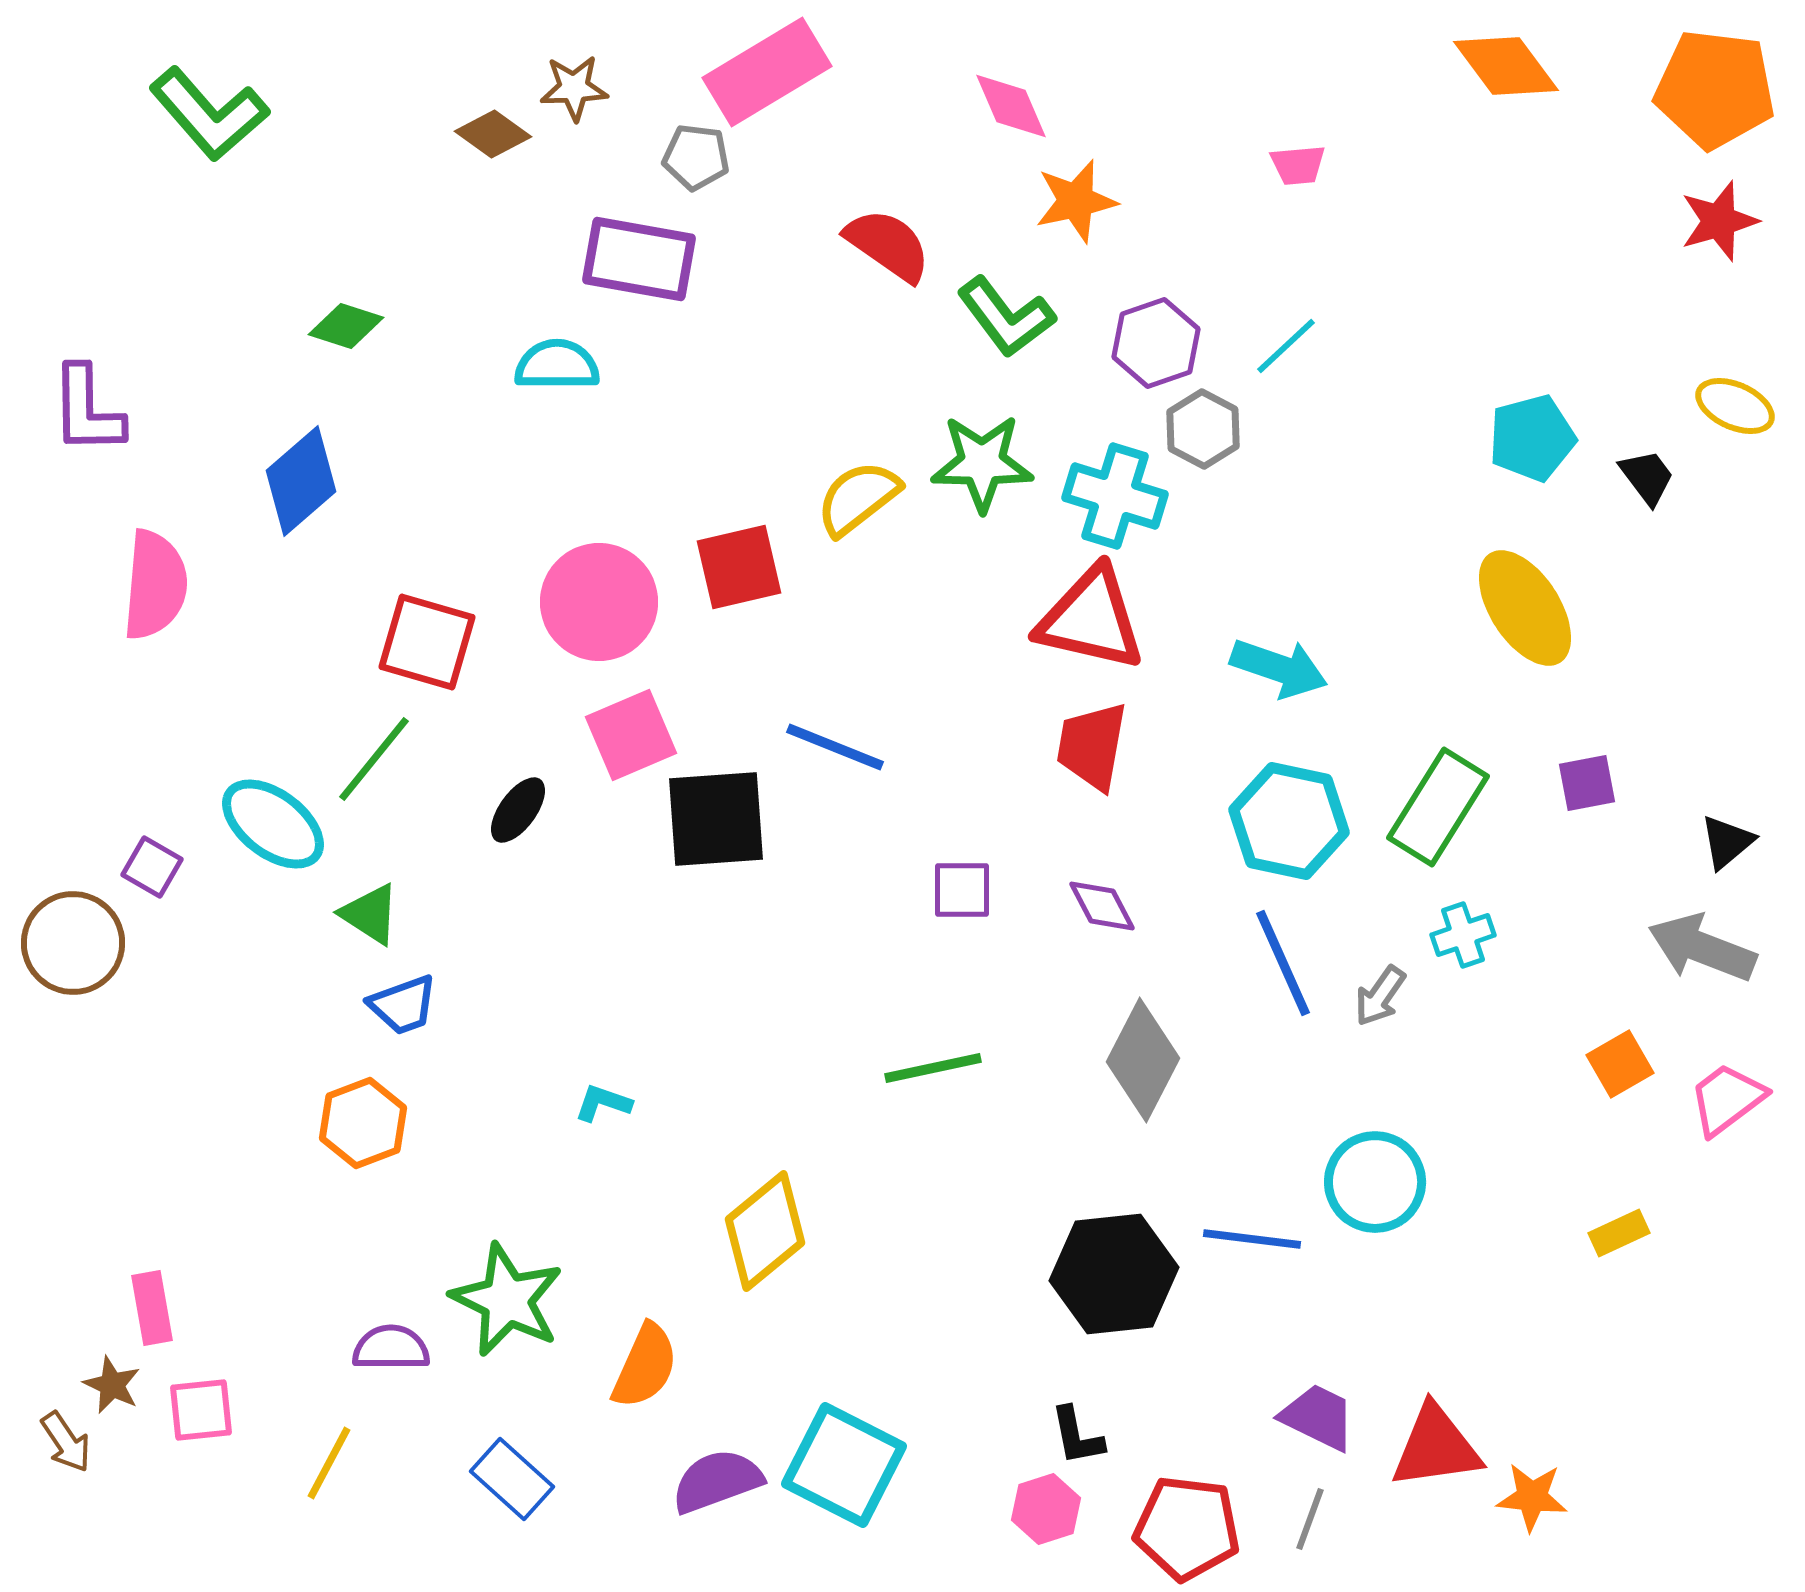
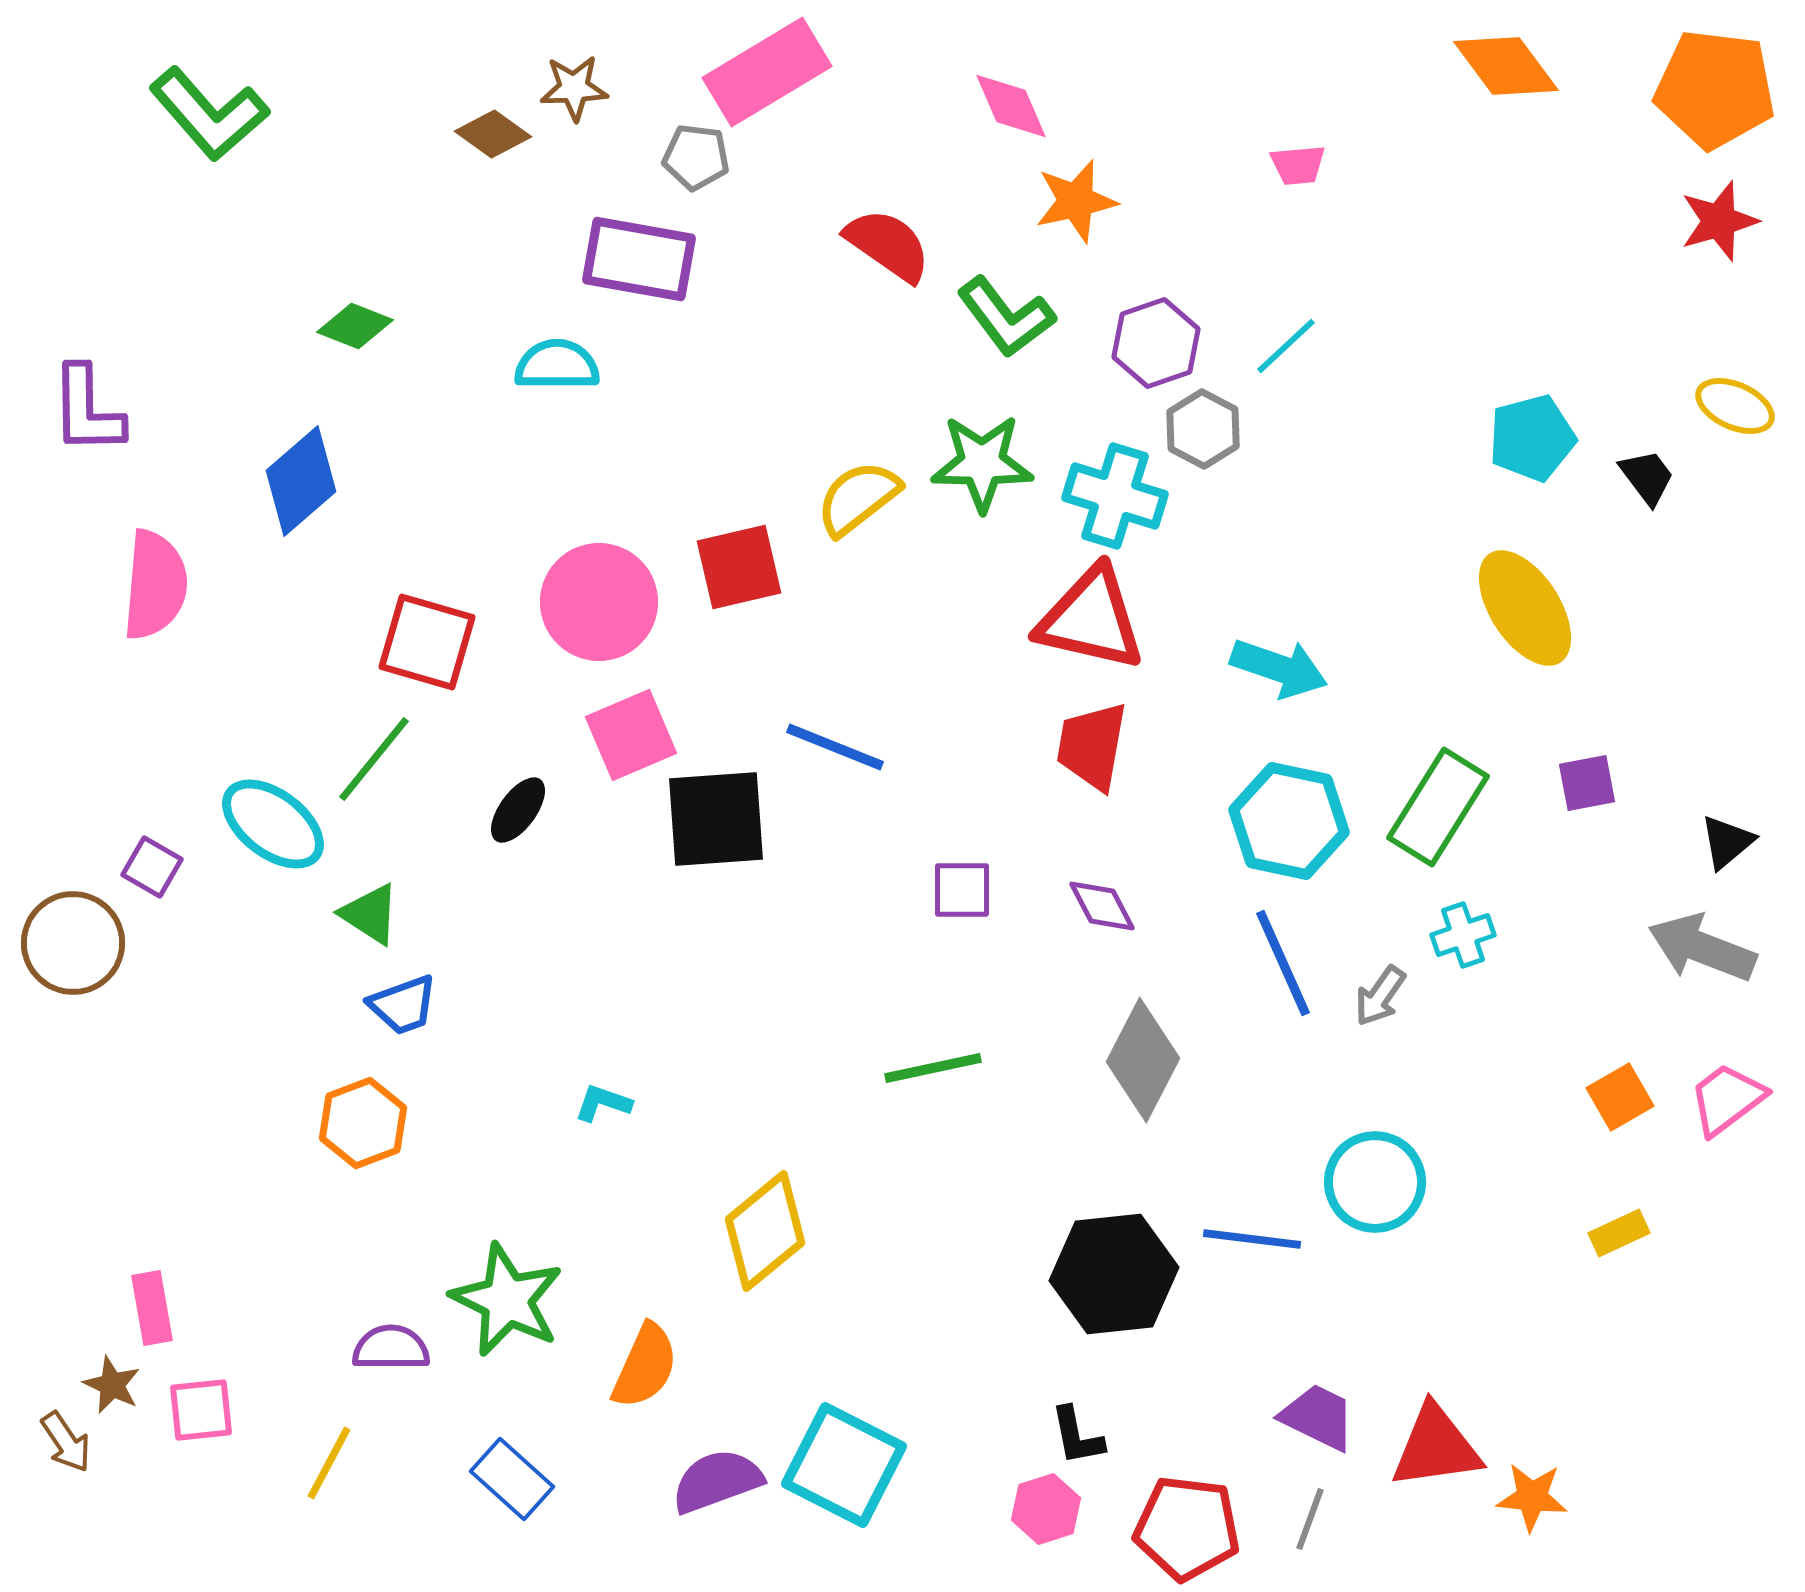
green diamond at (346, 326): moved 9 px right; rotated 4 degrees clockwise
orange square at (1620, 1064): moved 33 px down
